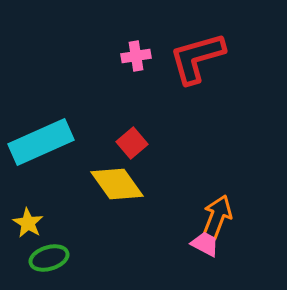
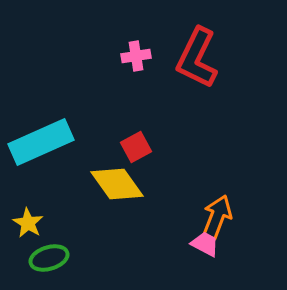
red L-shape: rotated 48 degrees counterclockwise
red square: moved 4 px right, 4 px down; rotated 12 degrees clockwise
